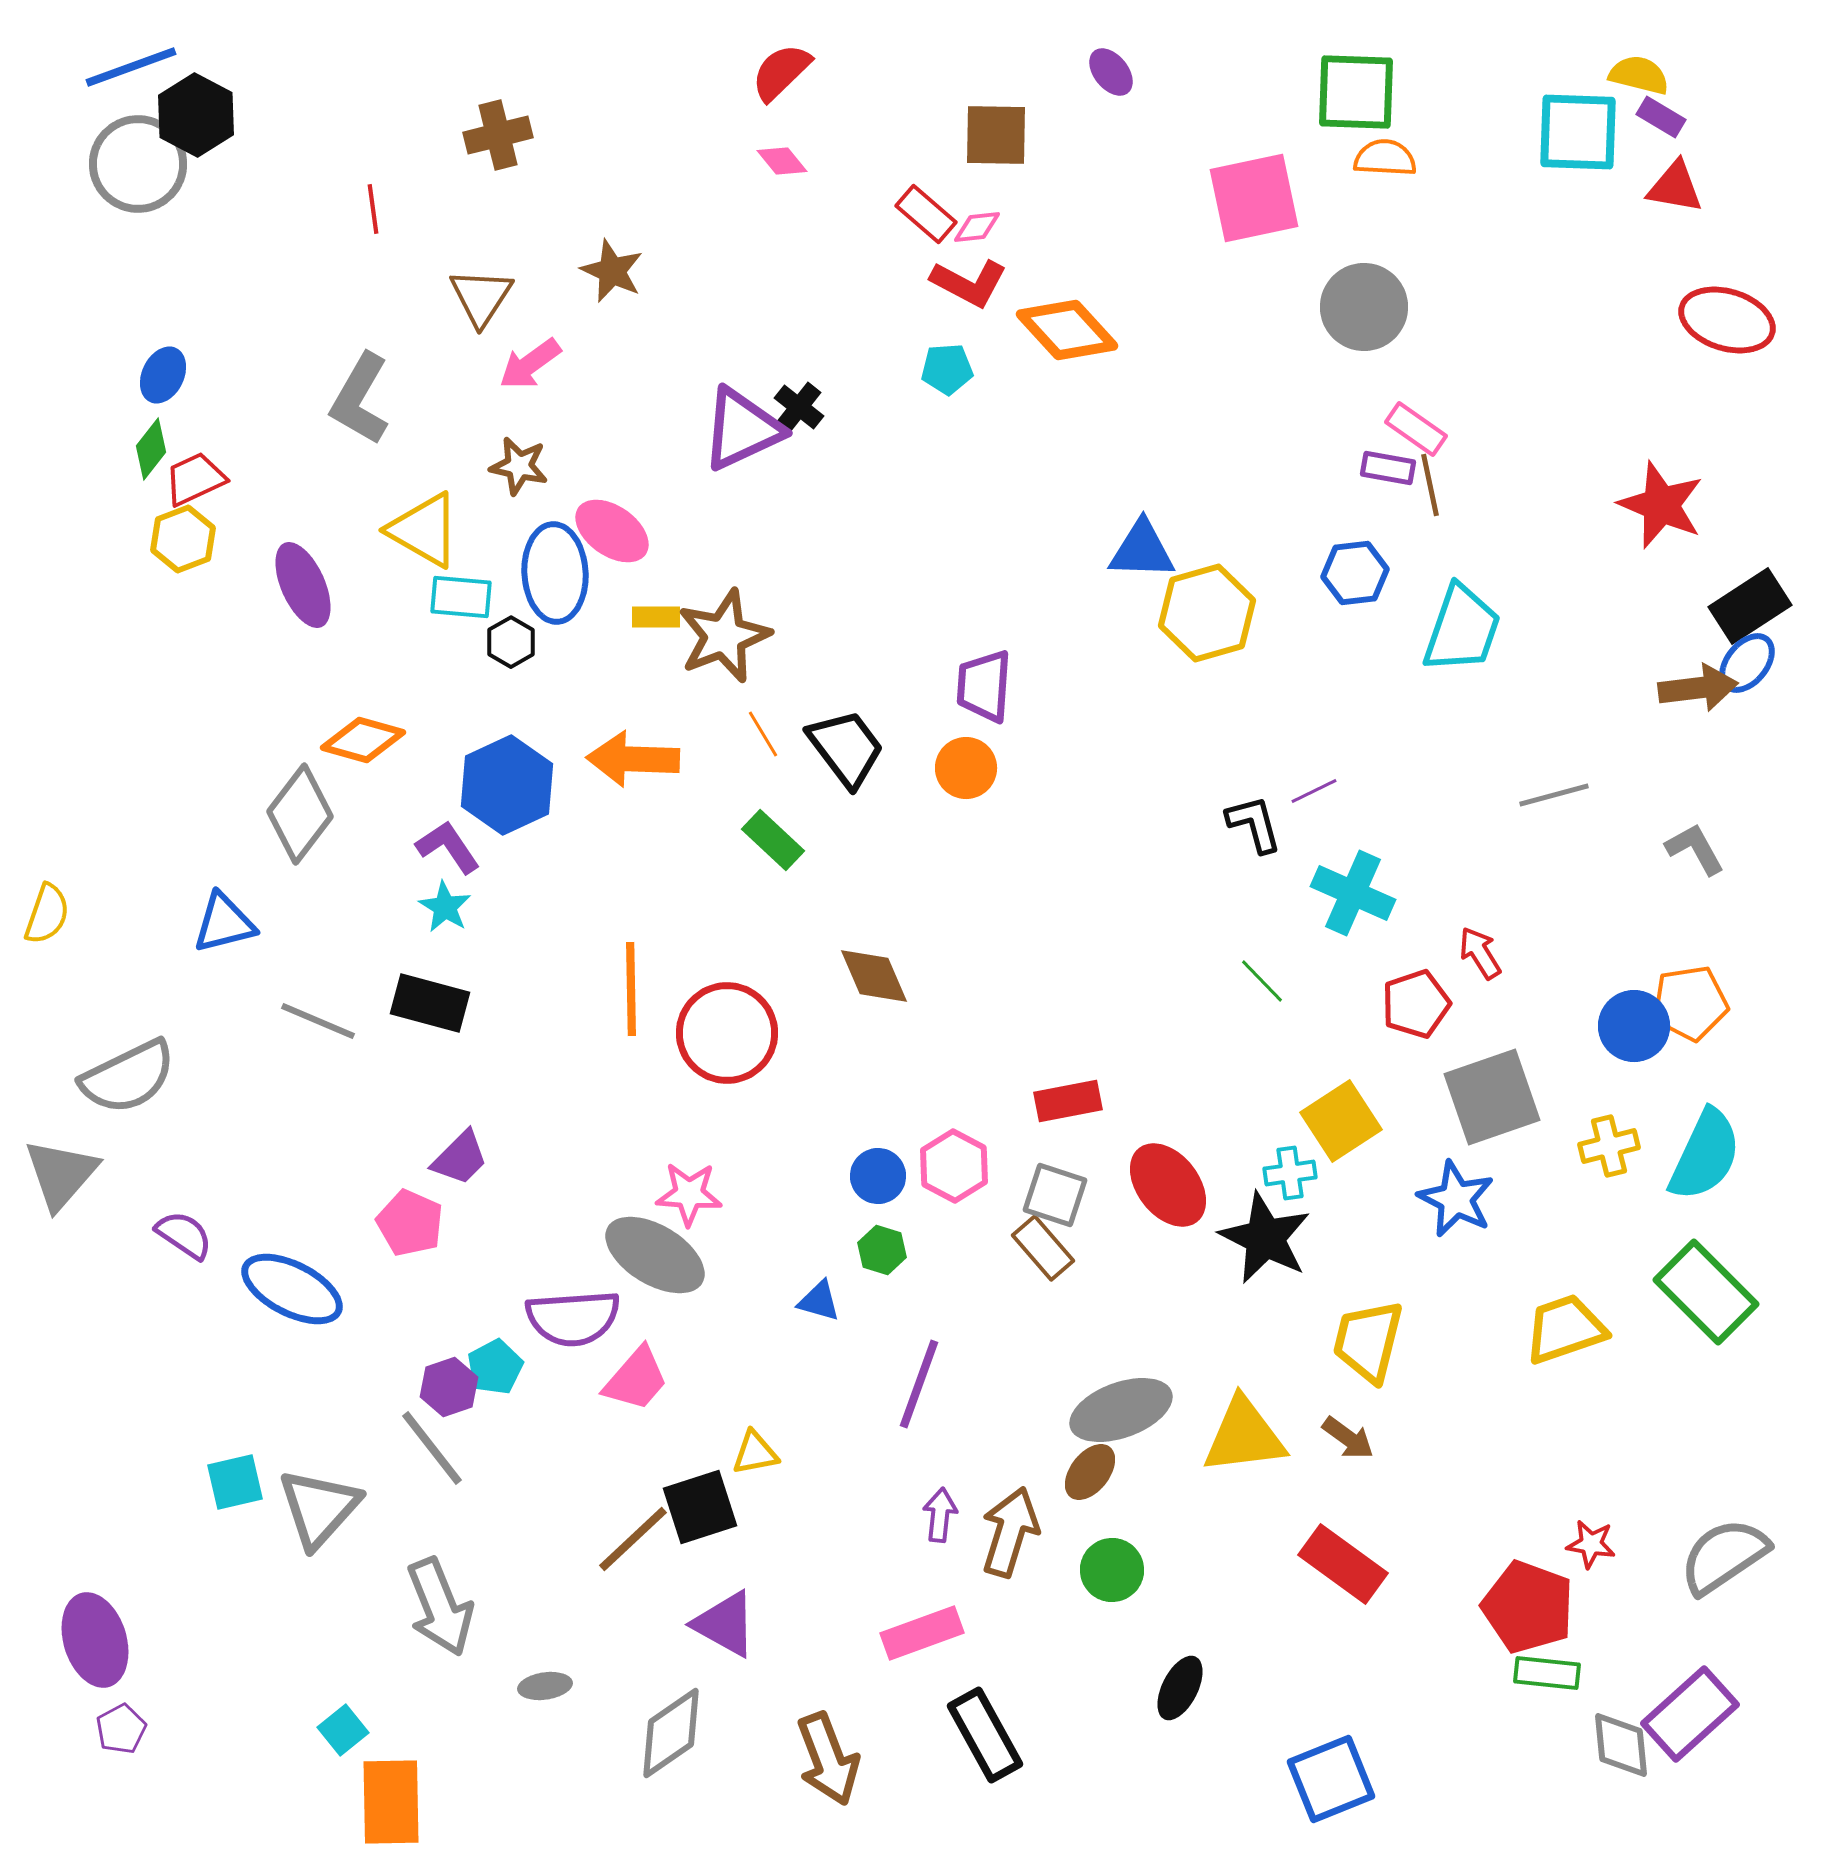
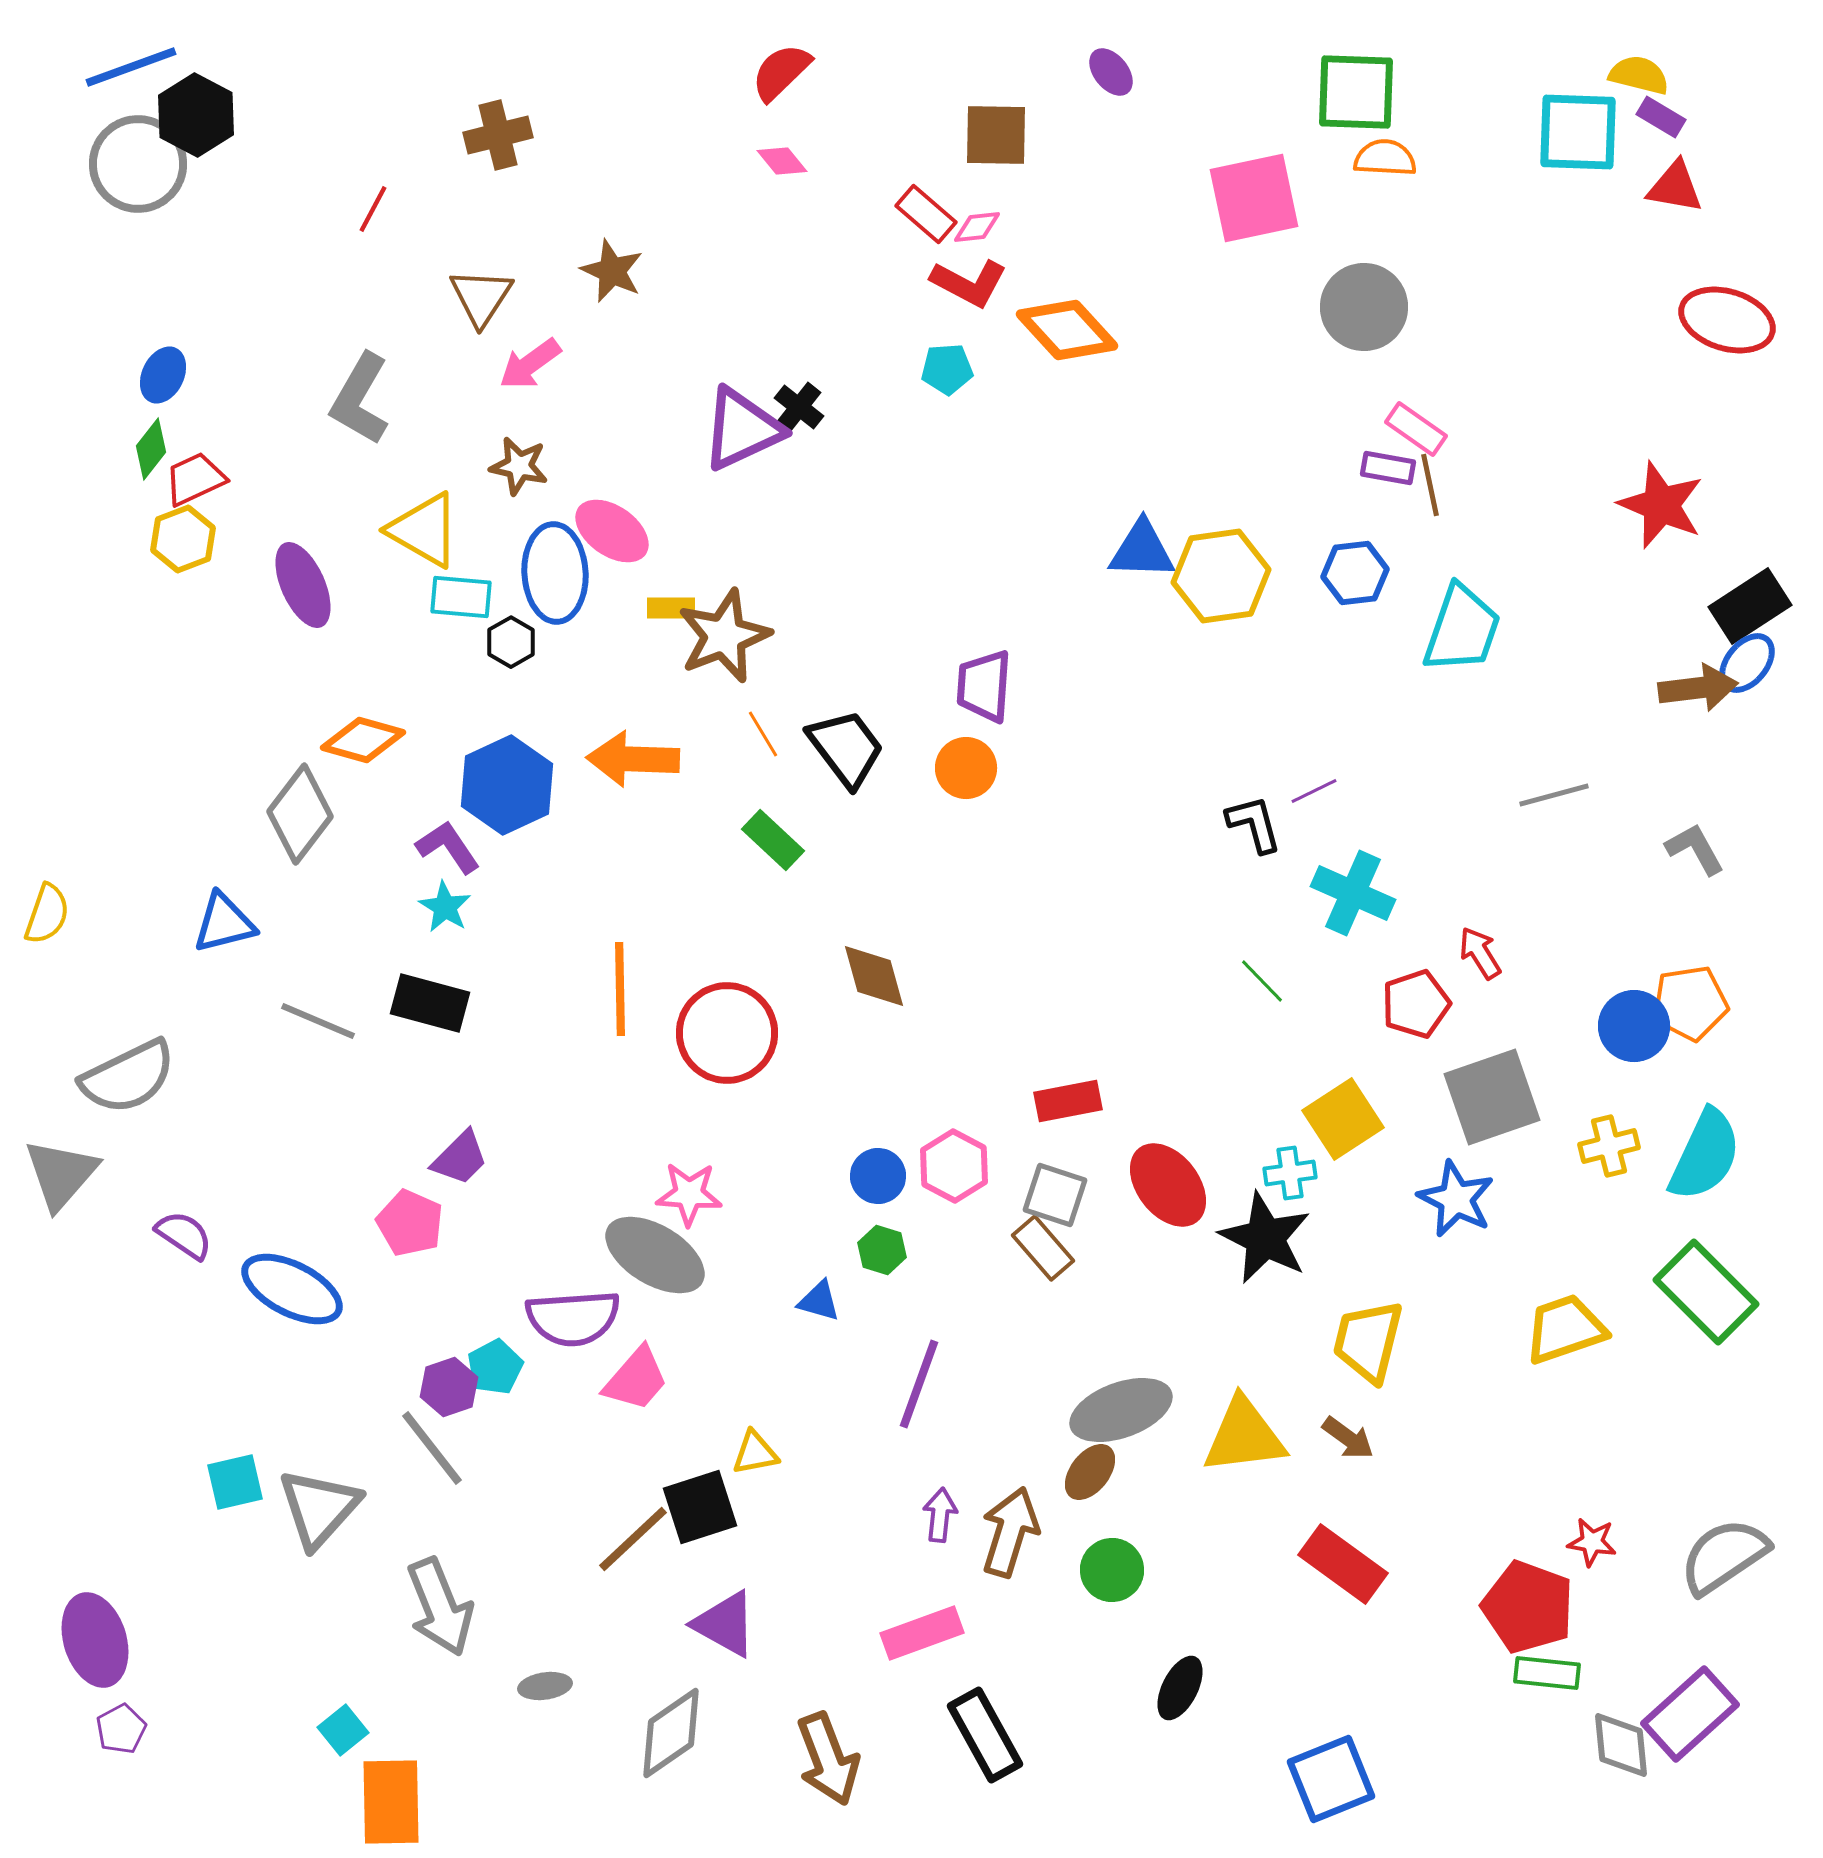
red line at (373, 209): rotated 36 degrees clockwise
yellow hexagon at (1207, 613): moved 14 px right, 37 px up; rotated 8 degrees clockwise
yellow rectangle at (656, 617): moved 15 px right, 9 px up
brown diamond at (874, 976): rotated 8 degrees clockwise
orange line at (631, 989): moved 11 px left
yellow square at (1341, 1121): moved 2 px right, 2 px up
red star at (1591, 1544): moved 1 px right, 2 px up
